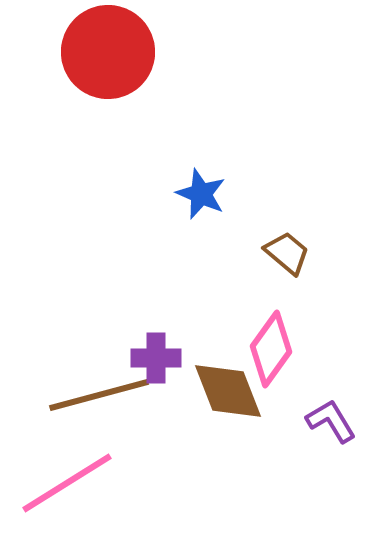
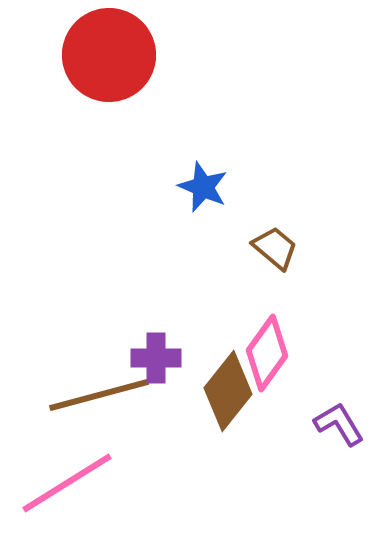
red circle: moved 1 px right, 3 px down
blue star: moved 2 px right, 7 px up
brown trapezoid: moved 12 px left, 5 px up
pink diamond: moved 4 px left, 4 px down
brown diamond: rotated 60 degrees clockwise
purple L-shape: moved 8 px right, 3 px down
